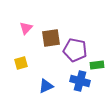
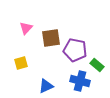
green rectangle: rotated 48 degrees clockwise
